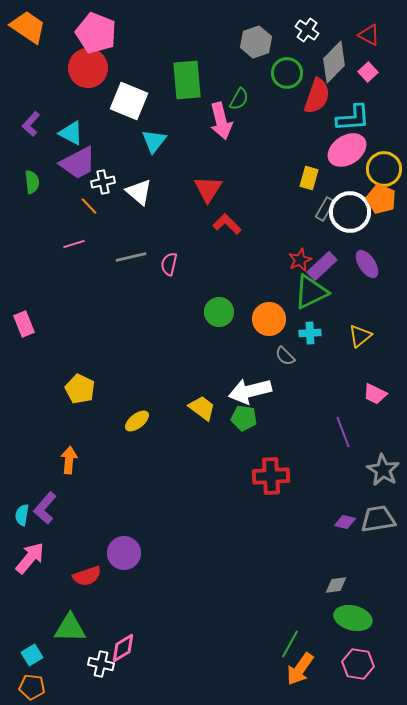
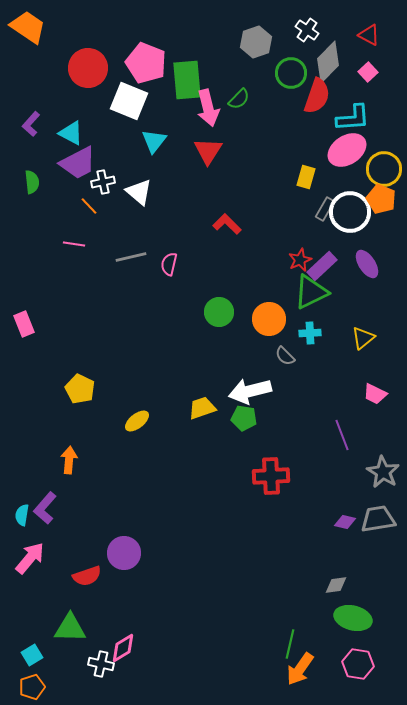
pink pentagon at (96, 33): moved 50 px right, 30 px down
gray diamond at (334, 62): moved 6 px left
green circle at (287, 73): moved 4 px right
green semicircle at (239, 99): rotated 15 degrees clockwise
pink arrow at (221, 121): moved 13 px left, 13 px up
yellow rectangle at (309, 178): moved 3 px left, 1 px up
red triangle at (208, 189): moved 38 px up
pink line at (74, 244): rotated 25 degrees clockwise
yellow triangle at (360, 336): moved 3 px right, 2 px down
yellow trapezoid at (202, 408): rotated 56 degrees counterclockwise
purple line at (343, 432): moved 1 px left, 3 px down
gray star at (383, 470): moved 2 px down
green line at (290, 644): rotated 16 degrees counterclockwise
orange pentagon at (32, 687): rotated 25 degrees counterclockwise
